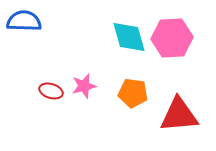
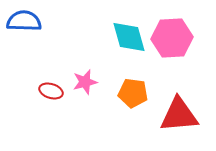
pink star: moved 1 px right, 4 px up
